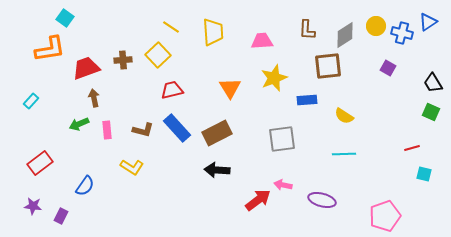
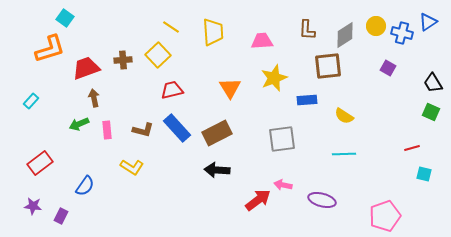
orange L-shape at (50, 49): rotated 8 degrees counterclockwise
